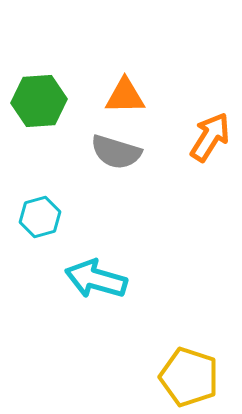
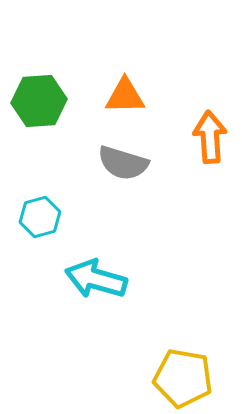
orange arrow: rotated 36 degrees counterclockwise
gray semicircle: moved 7 px right, 11 px down
yellow pentagon: moved 6 px left, 1 px down; rotated 8 degrees counterclockwise
